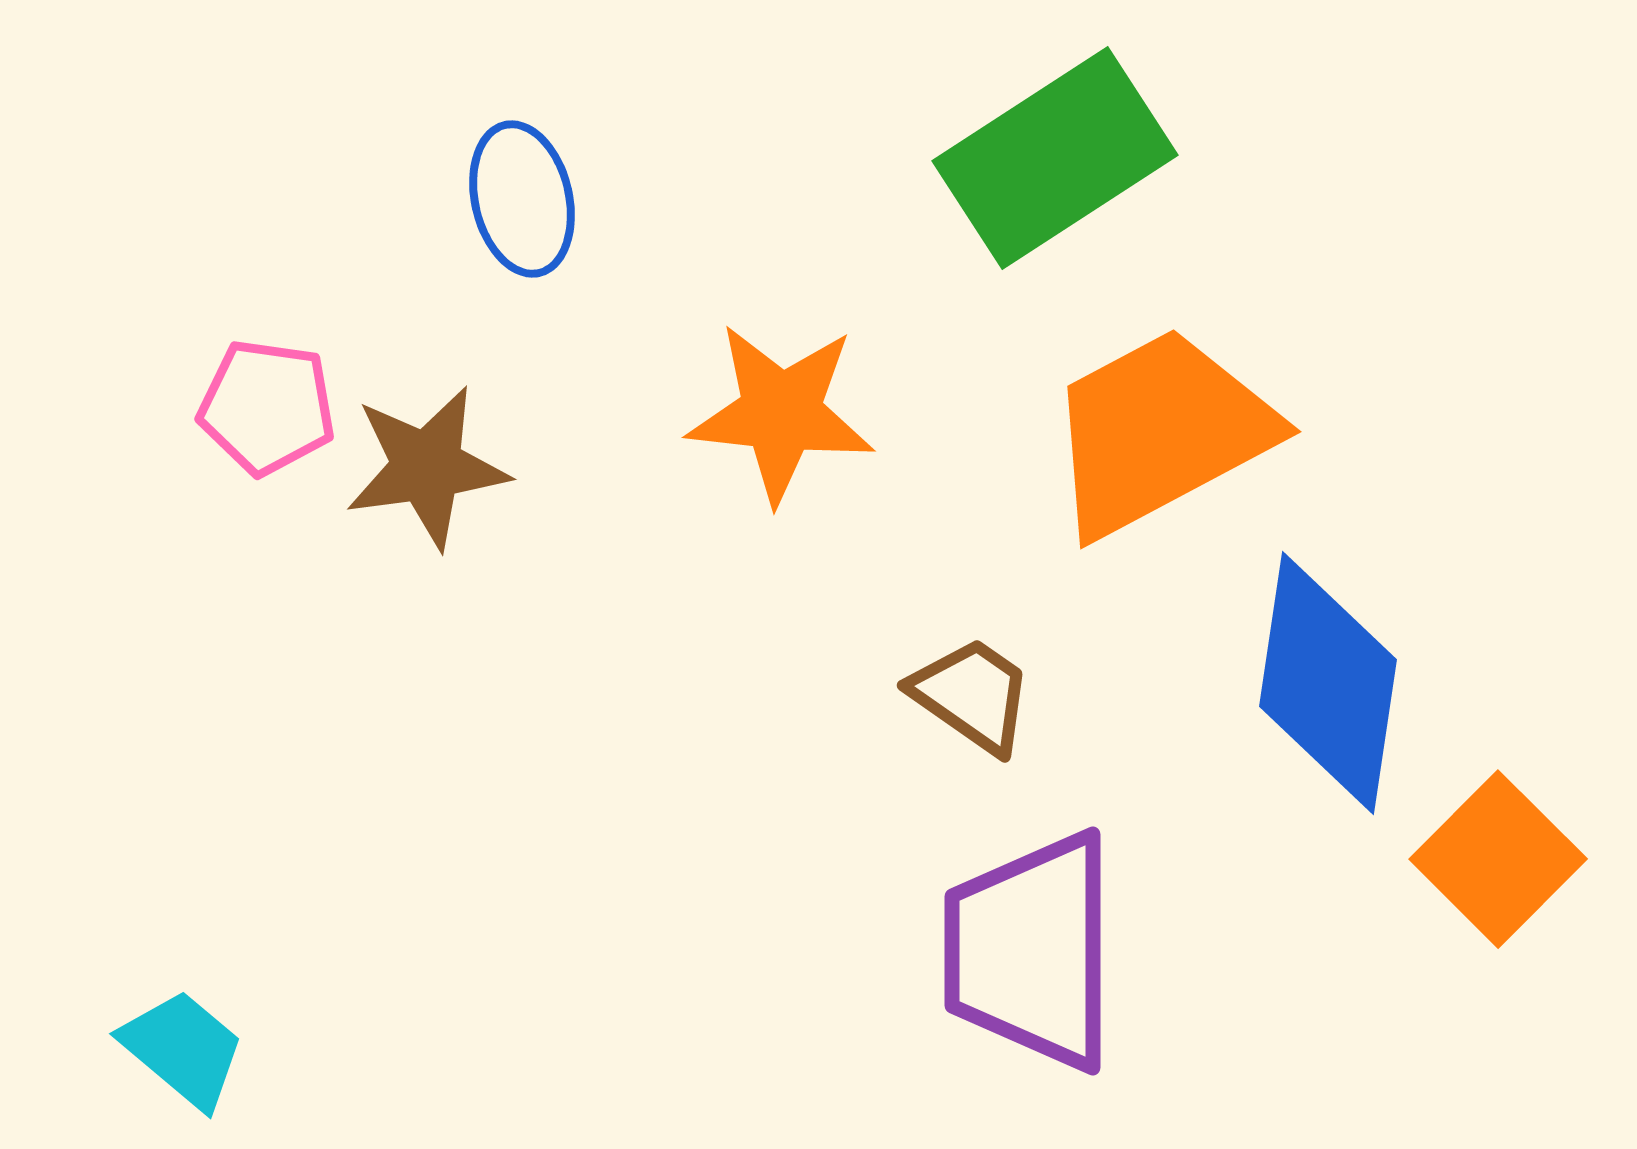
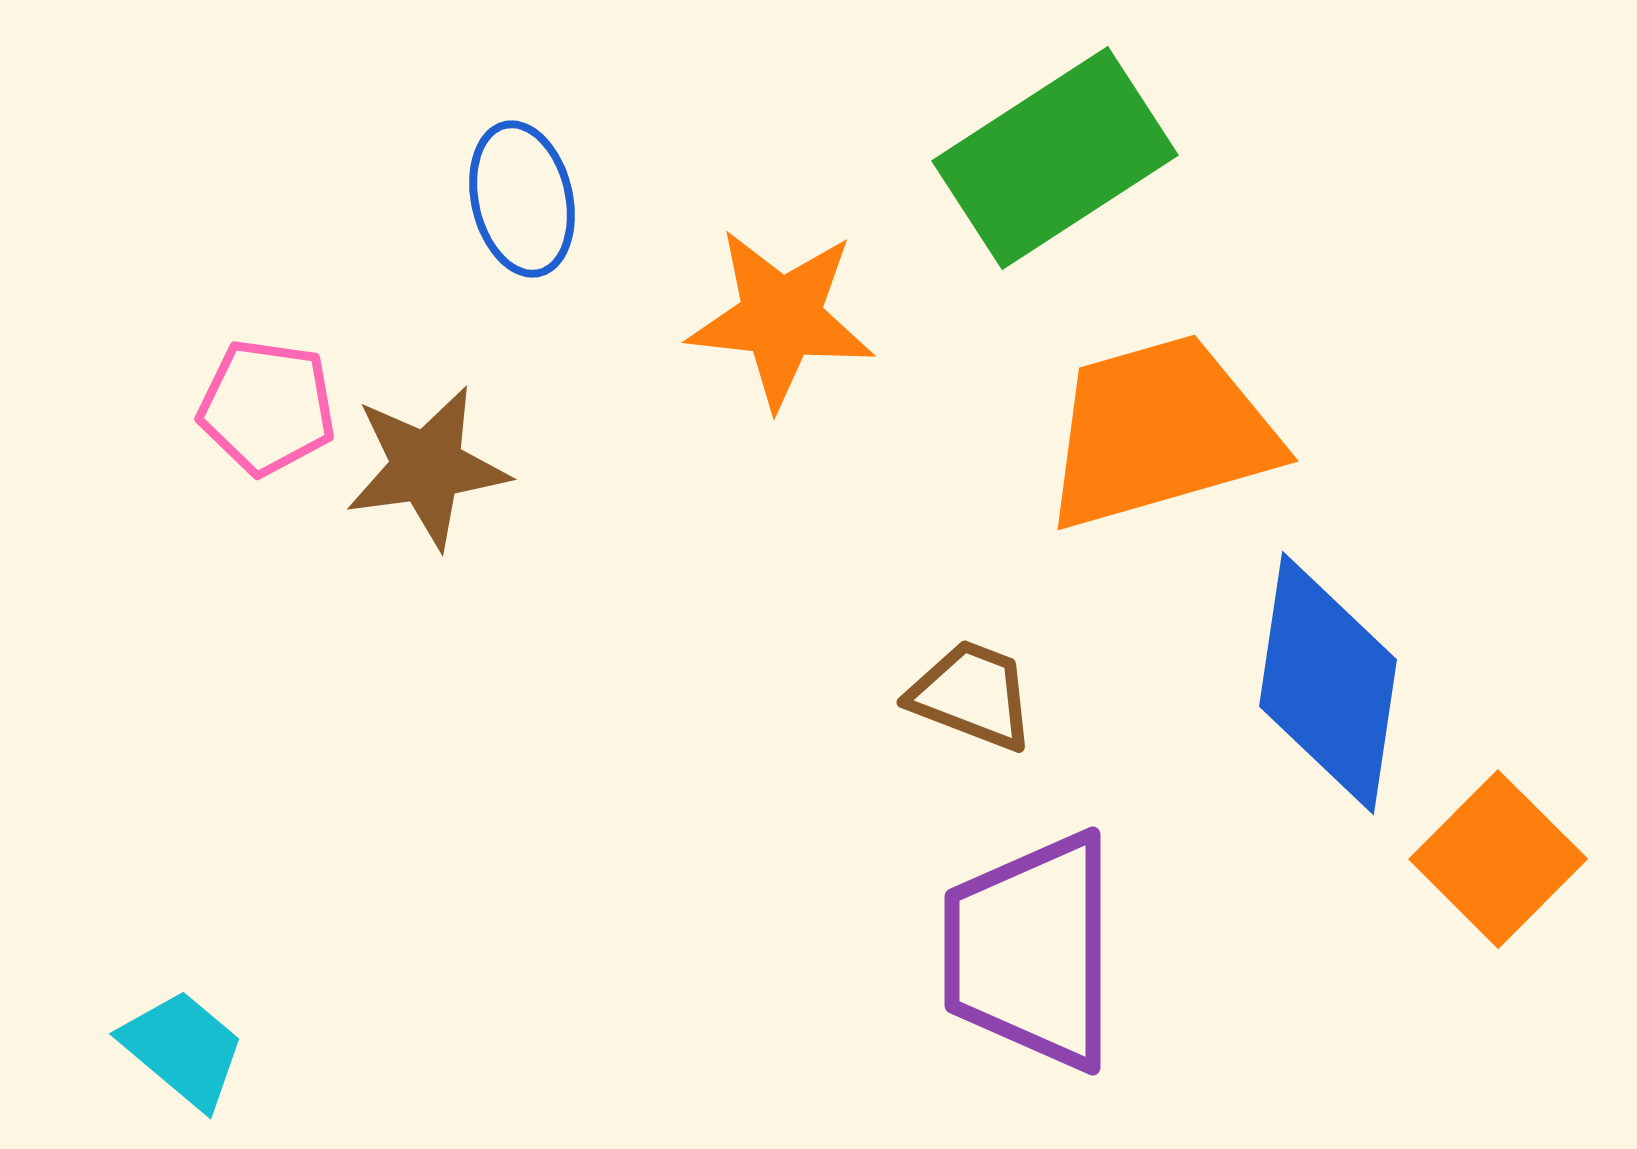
orange star: moved 95 px up
orange trapezoid: rotated 12 degrees clockwise
brown trapezoid: rotated 14 degrees counterclockwise
